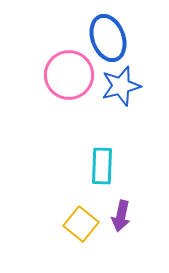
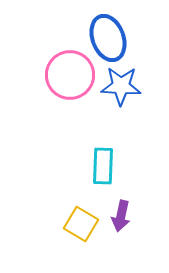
pink circle: moved 1 px right
blue star: rotated 18 degrees clockwise
cyan rectangle: moved 1 px right
yellow square: rotated 8 degrees counterclockwise
